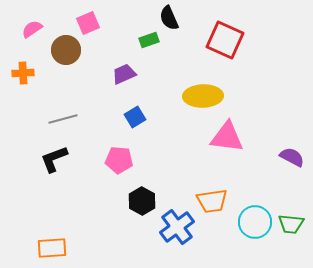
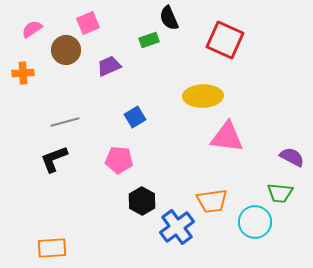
purple trapezoid: moved 15 px left, 8 px up
gray line: moved 2 px right, 3 px down
green trapezoid: moved 11 px left, 31 px up
